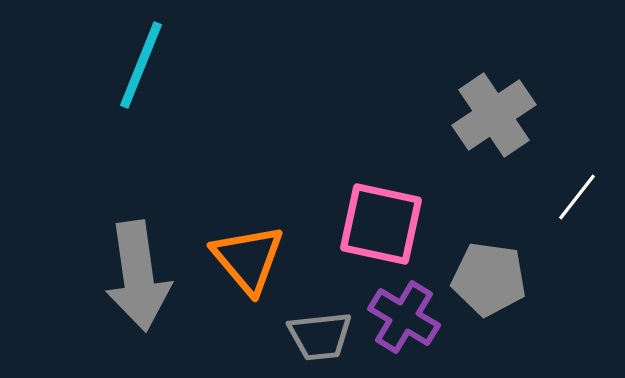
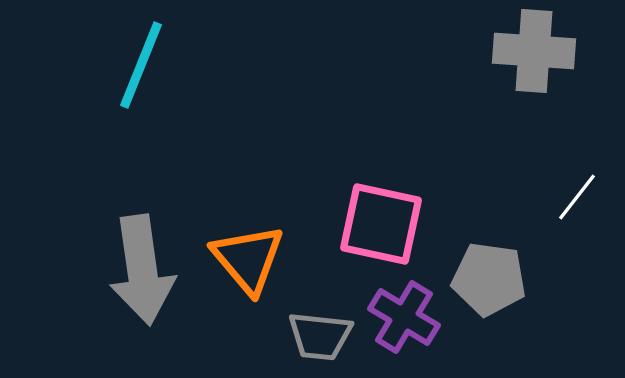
gray cross: moved 40 px right, 64 px up; rotated 38 degrees clockwise
gray arrow: moved 4 px right, 6 px up
gray trapezoid: rotated 12 degrees clockwise
